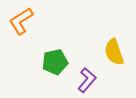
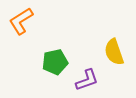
purple L-shape: rotated 30 degrees clockwise
